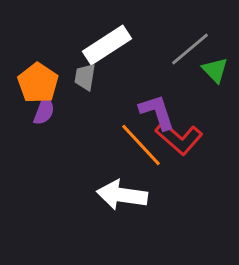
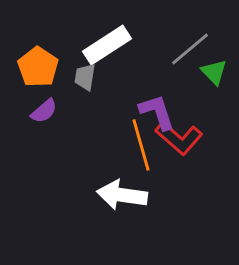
green triangle: moved 1 px left, 2 px down
orange pentagon: moved 16 px up
purple semicircle: rotated 28 degrees clockwise
orange line: rotated 27 degrees clockwise
